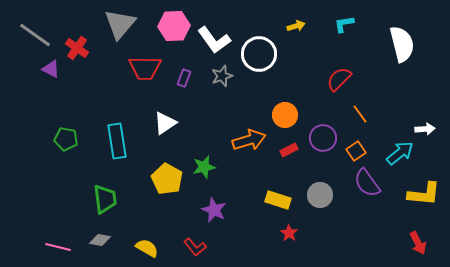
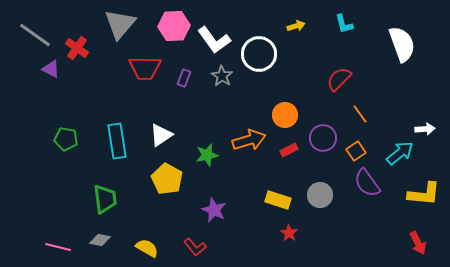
cyan L-shape: rotated 95 degrees counterclockwise
white semicircle: rotated 6 degrees counterclockwise
gray star: rotated 20 degrees counterclockwise
white triangle: moved 4 px left, 12 px down
green star: moved 3 px right, 12 px up
